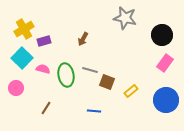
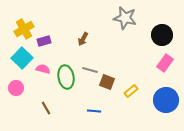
green ellipse: moved 2 px down
brown line: rotated 64 degrees counterclockwise
